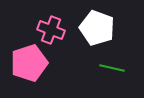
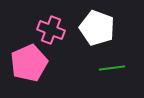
pink pentagon: rotated 6 degrees counterclockwise
green line: rotated 20 degrees counterclockwise
